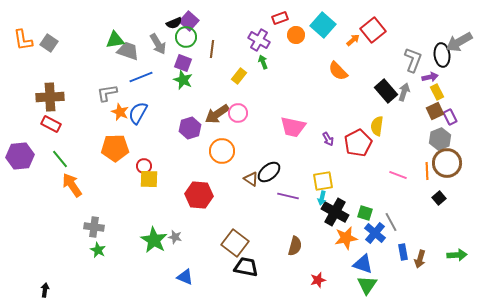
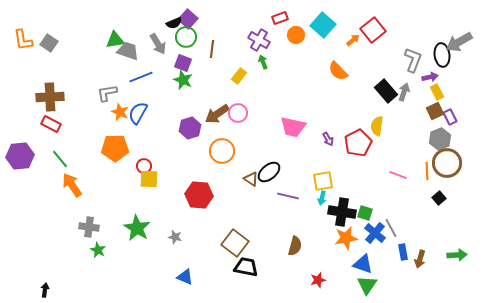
purple square at (189, 21): moved 1 px left, 2 px up
black cross at (335, 212): moved 7 px right; rotated 20 degrees counterclockwise
gray line at (391, 222): moved 6 px down
gray cross at (94, 227): moved 5 px left
green star at (154, 240): moved 17 px left, 12 px up
